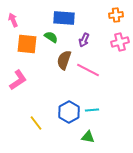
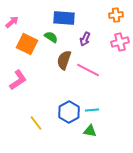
pink arrow: moved 1 px left, 2 px down; rotated 72 degrees clockwise
purple arrow: moved 1 px right, 1 px up
orange square: rotated 20 degrees clockwise
green triangle: moved 2 px right, 6 px up
